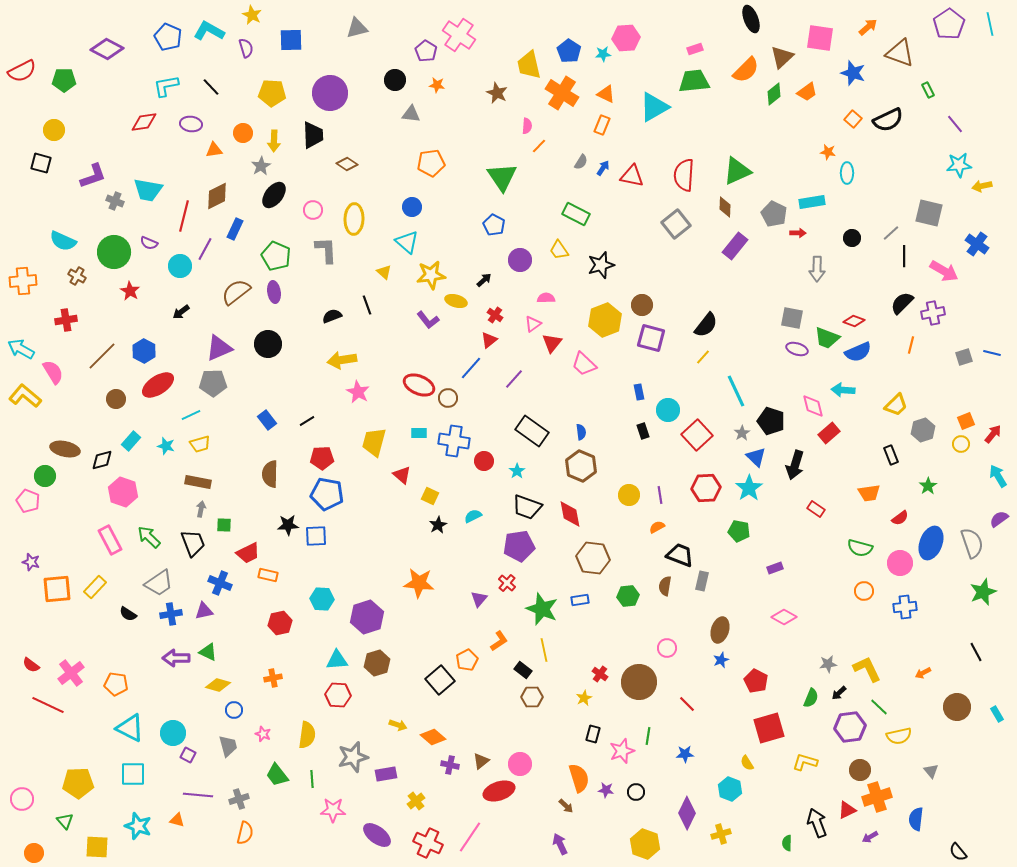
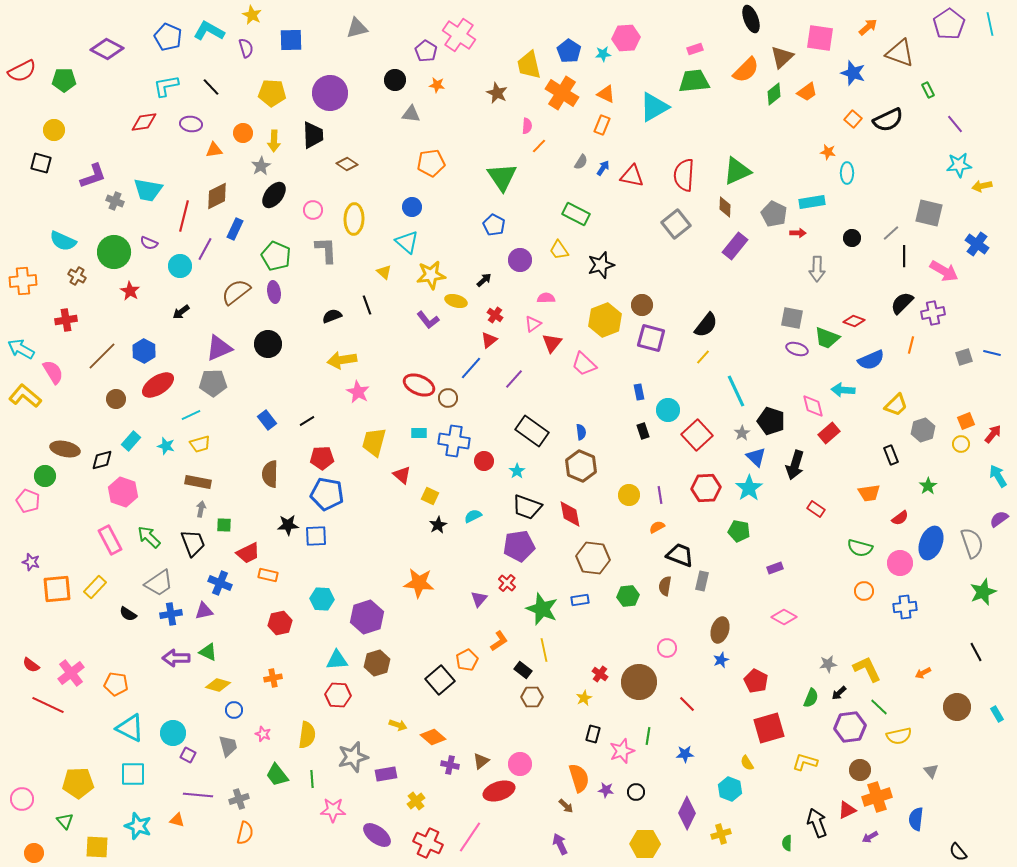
blue semicircle at (858, 352): moved 13 px right, 8 px down
yellow hexagon at (645, 844): rotated 20 degrees counterclockwise
